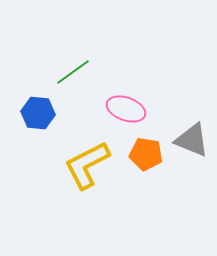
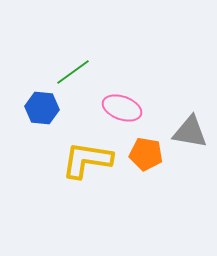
pink ellipse: moved 4 px left, 1 px up
blue hexagon: moved 4 px right, 5 px up
gray triangle: moved 2 px left, 8 px up; rotated 12 degrees counterclockwise
yellow L-shape: moved 5 px up; rotated 36 degrees clockwise
